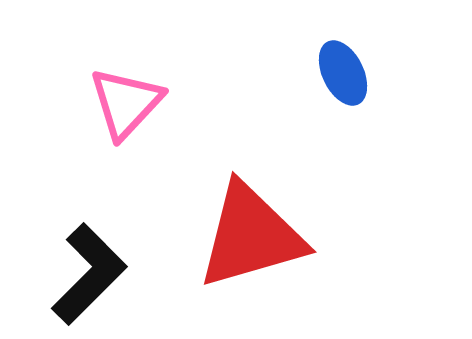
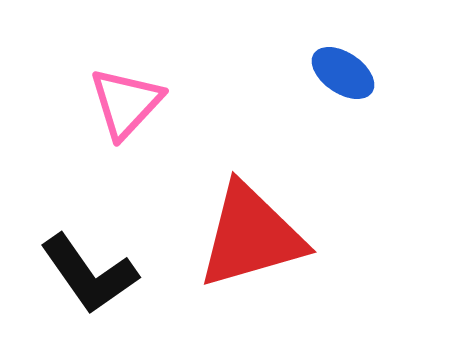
blue ellipse: rotated 30 degrees counterclockwise
black L-shape: rotated 100 degrees clockwise
